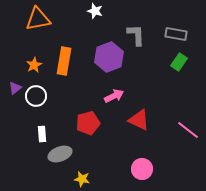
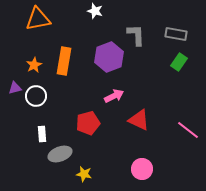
purple triangle: rotated 24 degrees clockwise
yellow star: moved 2 px right, 5 px up
